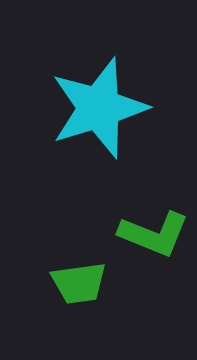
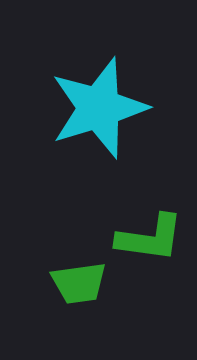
green L-shape: moved 4 px left, 4 px down; rotated 14 degrees counterclockwise
